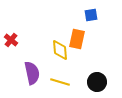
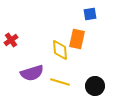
blue square: moved 1 px left, 1 px up
red cross: rotated 16 degrees clockwise
purple semicircle: rotated 85 degrees clockwise
black circle: moved 2 px left, 4 px down
